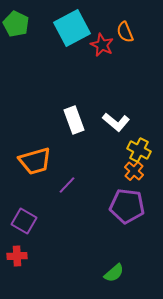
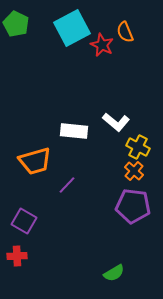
white rectangle: moved 11 px down; rotated 64 degrees counterclockwise
yellow cross: moved 1 px left, 3 px up
purple pentagon: moved 6 px right
green semicircle: rotated 10 degrees clockwise
